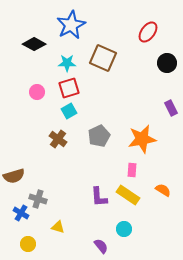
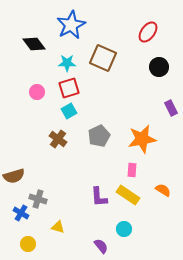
black diamond: rotated 25 degrees clockwise
black circle: moved 8 px left, 4 px down
